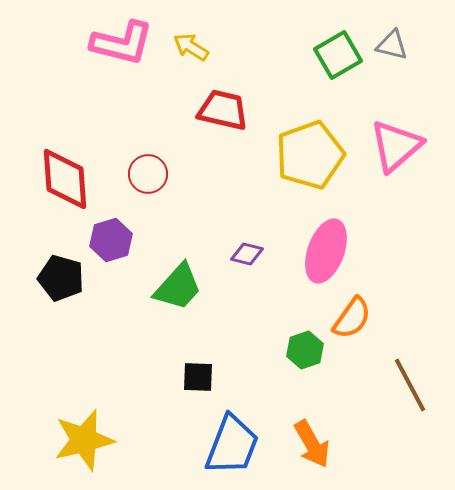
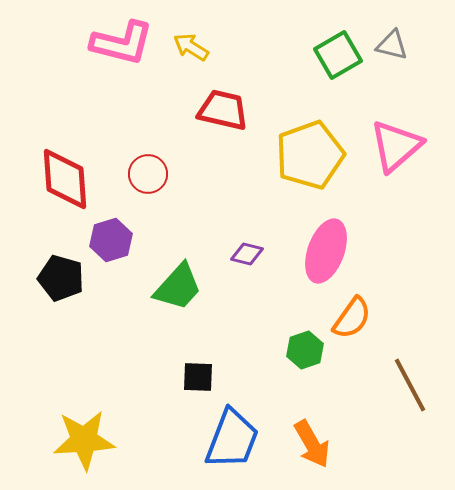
yellow star: rotated 10 degrees clockwise
blue trapezoid: moved 6 px up
